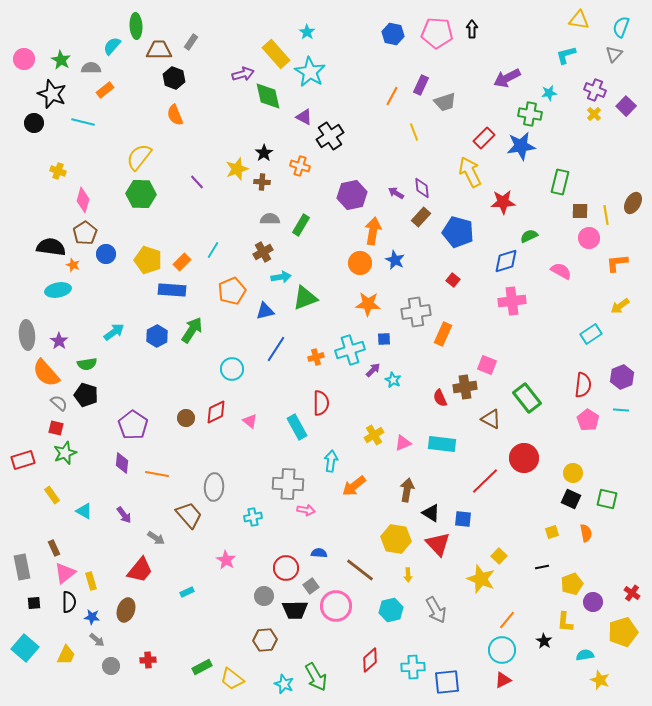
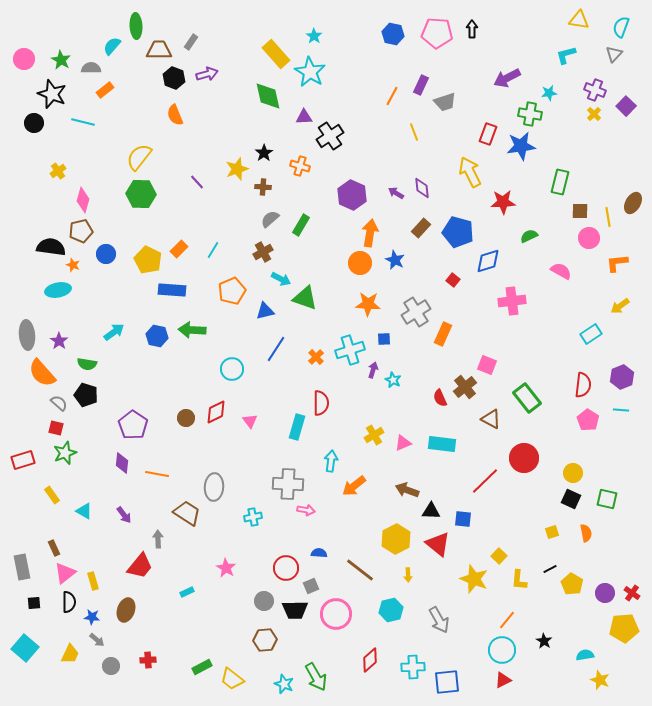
cyan star at (307, 32): moved 7 px right, 4 px down
purple arrow at (243, 74): moved 36 px left
purple triangle at (304, 117): rotated 30 degrees counterclockwise
red rectangle at (484, 138): moved 4 px right, 4 px up; rotated 25 degrees counterclockwise
yellow cross at (58, 171): rotated 35 degrees clockwise
brown cross at (262, 182): moved 1 px right, 5 px down
purple hexagon at (352, 195): rotated 24 degrees counterclockwise
yellow line at (606, 215): moved 2 px right, 2 px down
brown rectangle at (421, 217): moved 11 px down
gray semicircle at (270, 219): rotated 42 degrees counterclockwise
orange arrow at (373, 231): moved 3 px left, 2 px down
brown pentagon at (85, 233): moved 4 px left, 2 px up; rotated 20 degrees clockwise
yellow pentagon at (148, 260): rotated 8 degrees clockwise
blue diamond at (506, 261): moved 18 px left
orange rectangle at (182, 262): moved 3 px left, 13 px up
cyan arrow at (281, 277): moved 2 px down; rotated 36 degrees clockwise
green triangle at (305, 298): rotated 40 degrees clockwise
gray cross at (416, 312): rotated 24 degrees counterclockwise
green arrow at (192, 330): rotated 120 degrees counterclockwise
blue hexagon at (157, 336): rotated 20 degrees counterclockwise
orange cross at (316, 357): rotated 28 degrees counterclockwise
green semicircle at (87, 364): rotated 18 degrees clockwise
purple arrow at (373, 370): rotated 28 degrees counterclockwise
orange semicircle at (46, 373): moved 4 px left
brown cross at (465, 387): rotated 30 degrees counterclockwise
pink triangle at (250, 421): rotated 14 degrees clockwise
cyan rectangle at (297, 427): rotated 45 degrees clockwise
brown arrow at (407, 490): rotated 80 degrees counterclockwise
black triangle at (431, 513): moved 2 px up; rotated 30 degrees counterclockwise
brown trapezoid at (189, 515): moved 2 px left, 2 px up; rotated 16 degrees counterclockwise
gray arrow at (156, 538): moved 2 px right, 1 px down; rotated 126 degrees counterclockwise
yellow hexagon at (396, 539): rotated 24 degrees clockwise
red triangle at (438, 544): rotated 8 degrees counterclockwise
pink star at (226, 560): moved 8 px down
black line at (542, 567): moved 8 px right, 2 px down; rotated 16 degrees counterclockwise
red trapezoid at (140, 570): moved 4 px up
yellow star at (481, 579): moved 7 px left
yellow rectangle at (91, 581): moved 2 px right
yellow pentagon at (572, 584): rotated 20 degrees counterclockwise
gray square at (311, 586): rotated 14 degrees clockwise
gray circle at (264, 596): moved 5 px down
purple circle at (593, 602): moved 12 px right, 9 px up
pink circle at (336, 606): moved 8 px down
gray arrow at (436, 610): moved 3 px right, 10 px down
yellow L-shape at (565, 622): moved 46 px left, 42 px up
yellow pentagon at (623, 632): moved 1 px right, 4 px up; rotated 12 degrees clockwise
yellow trapezoid at (66, 655): moved 4 px right, 1 px up
